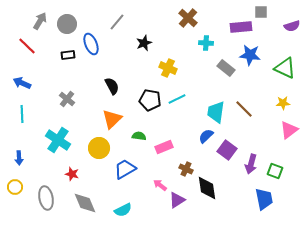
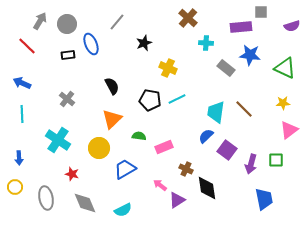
green square at (275, 171): moved 1 px right, 11 px up; rotated 21 degrees counterclockwise
